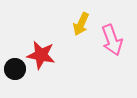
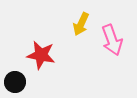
black circle: moved 13 px down
